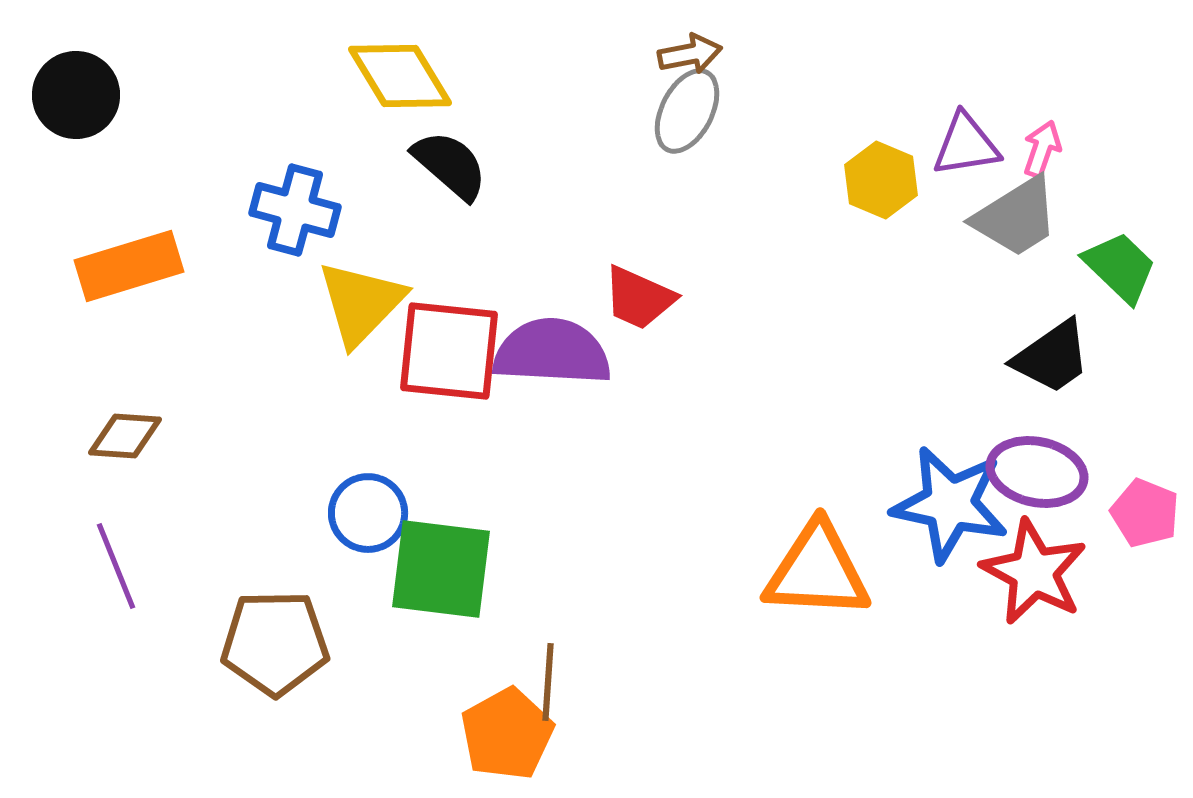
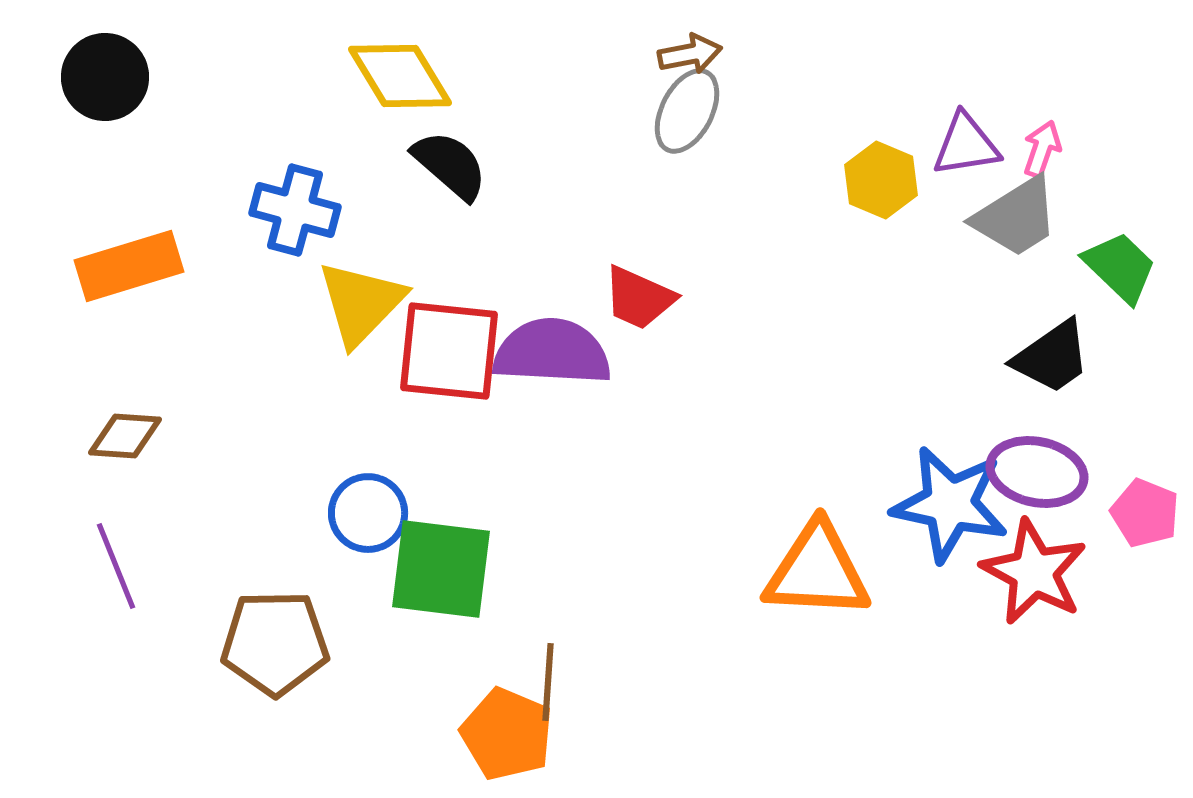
black circle: moved 29 px right, 18 px up
orange pentagon: rotated 20 degrees counterclockwise
